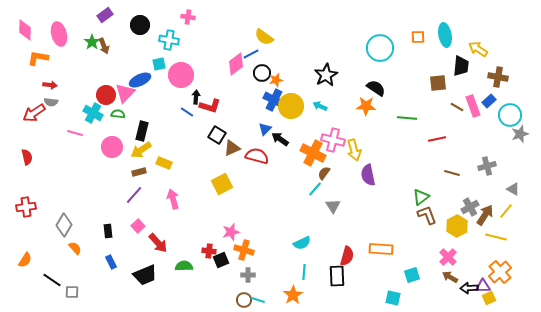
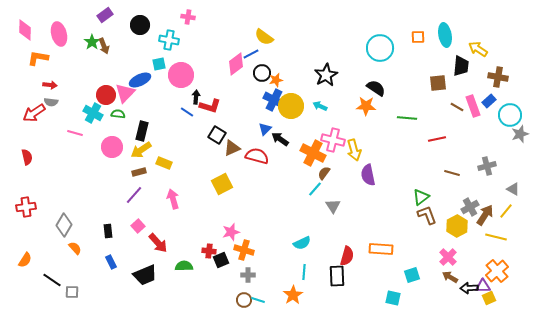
orange cross at (500, 272): moved 3 px left, 1 px up
